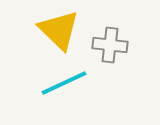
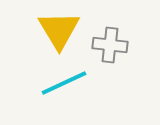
yellow triangle: rotated 15 degrees clockwise
